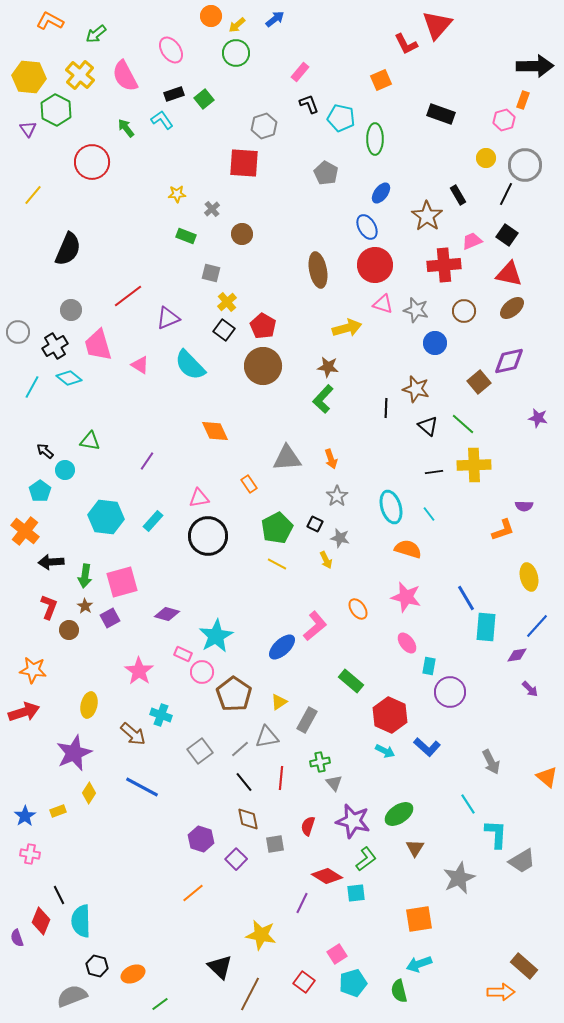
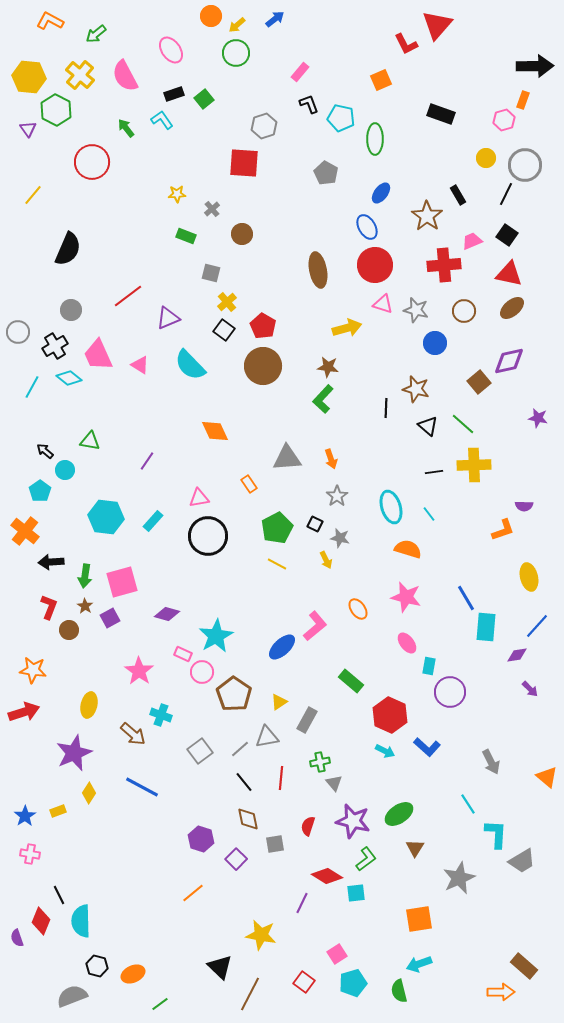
pink trapezoid at (98, 345): moved 10 px down; rotated 8 degrees counterclockwise
